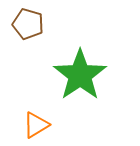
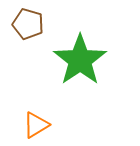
green star: moved 15 px up
